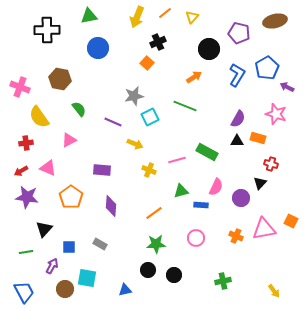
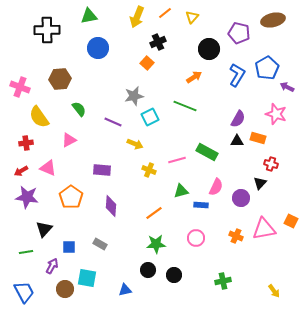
brown ellipse at (275, 21): moved 2 px left, 1 px up
brown hexagon at (60, 79): rotated 15 degrees counterclockwise
